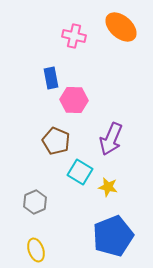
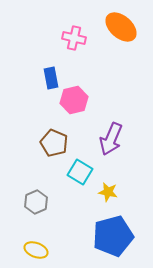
pink cross: moved 2 px down
pink hexagon: rotated 16 degrees counterclockwise
brown pentagon: moved 2 px left, 2 px down
yellow star: moved 5 px down
gray hexagon: moved 1 px right
blue pentagon: rotated 6 degrees clockwise
yellow ellipse: rotated 50 degrees counterclockwise
